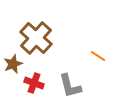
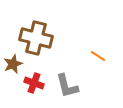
brown cross: rotated 28 degrees counterclockwise
gray L-shape: moved 3 px left
